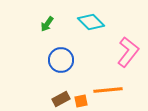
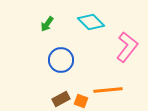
pink L-shape: moved 1 px left, 5 px up
orange square: rotated 32 degrees clockwise
